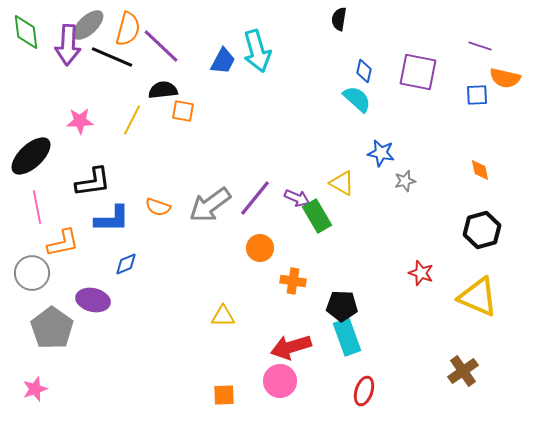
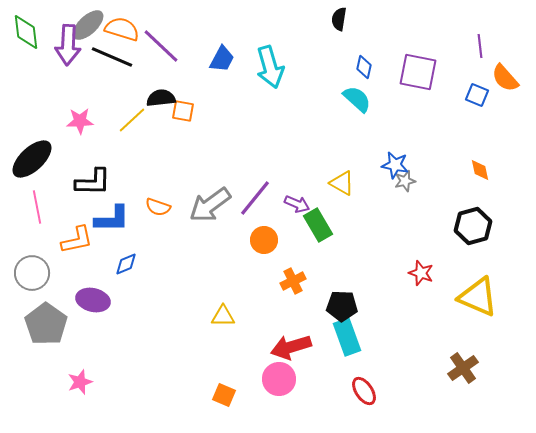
orange semicircle at (128, 29): moved 6 px left; rotated 88 degrees counterclockwise
purple line at (480, 46): rotated 65 degrees clockwise
cyan arrow at (257, 51): moved 13 px right, 16 px down
blue trapezoid at (223, 61): moved 1 px left, 2 px up
blue diamond at (364, 71): moved 4 px up
orange semicircle at (505, 78): rotated 36 degrees clockwise
black semicircle at (163, 90): moved 2 px left, 8 px down
blue square at (477, 95): rotated 25 degrees clockwise
yellow line at (132, 120): rotated 20 degrees clockwise
blue star at (381, 153): moved 14 px right, 12 px down
black ellipse at (31, 156): moved 1 px right, 3 px down
black L-shape at (93, 182): rotated 9 degrees clockwise
purple arrow at (297, 198): moved 6 px down
green rectangle at (317, 216): moved 1 px right, 9 px down
black hexagon at (482, 230): moved 9 px left, 4 px up
orange L-shape at (63, 243): moved 14 px right, 3 px up
orange circle at (260, 248): moved 4 px right, 8 px up
orange cross at (293, 281): rotated 35 degrees counterclockwise
gray pentagon at (52, 328): moved 6 px left, 4 px up
brown cross at (463, 371): moved 3 px up
pink circle at (280, 381): moved 1 px left, 2 px up
pink star at (35, 389): moved 45 px right, 7 px up
red ellipse at (364, 391): rotated 52 degrees counterclockwise
orange square at (224, 395): rotated 25 degrees clockwise
